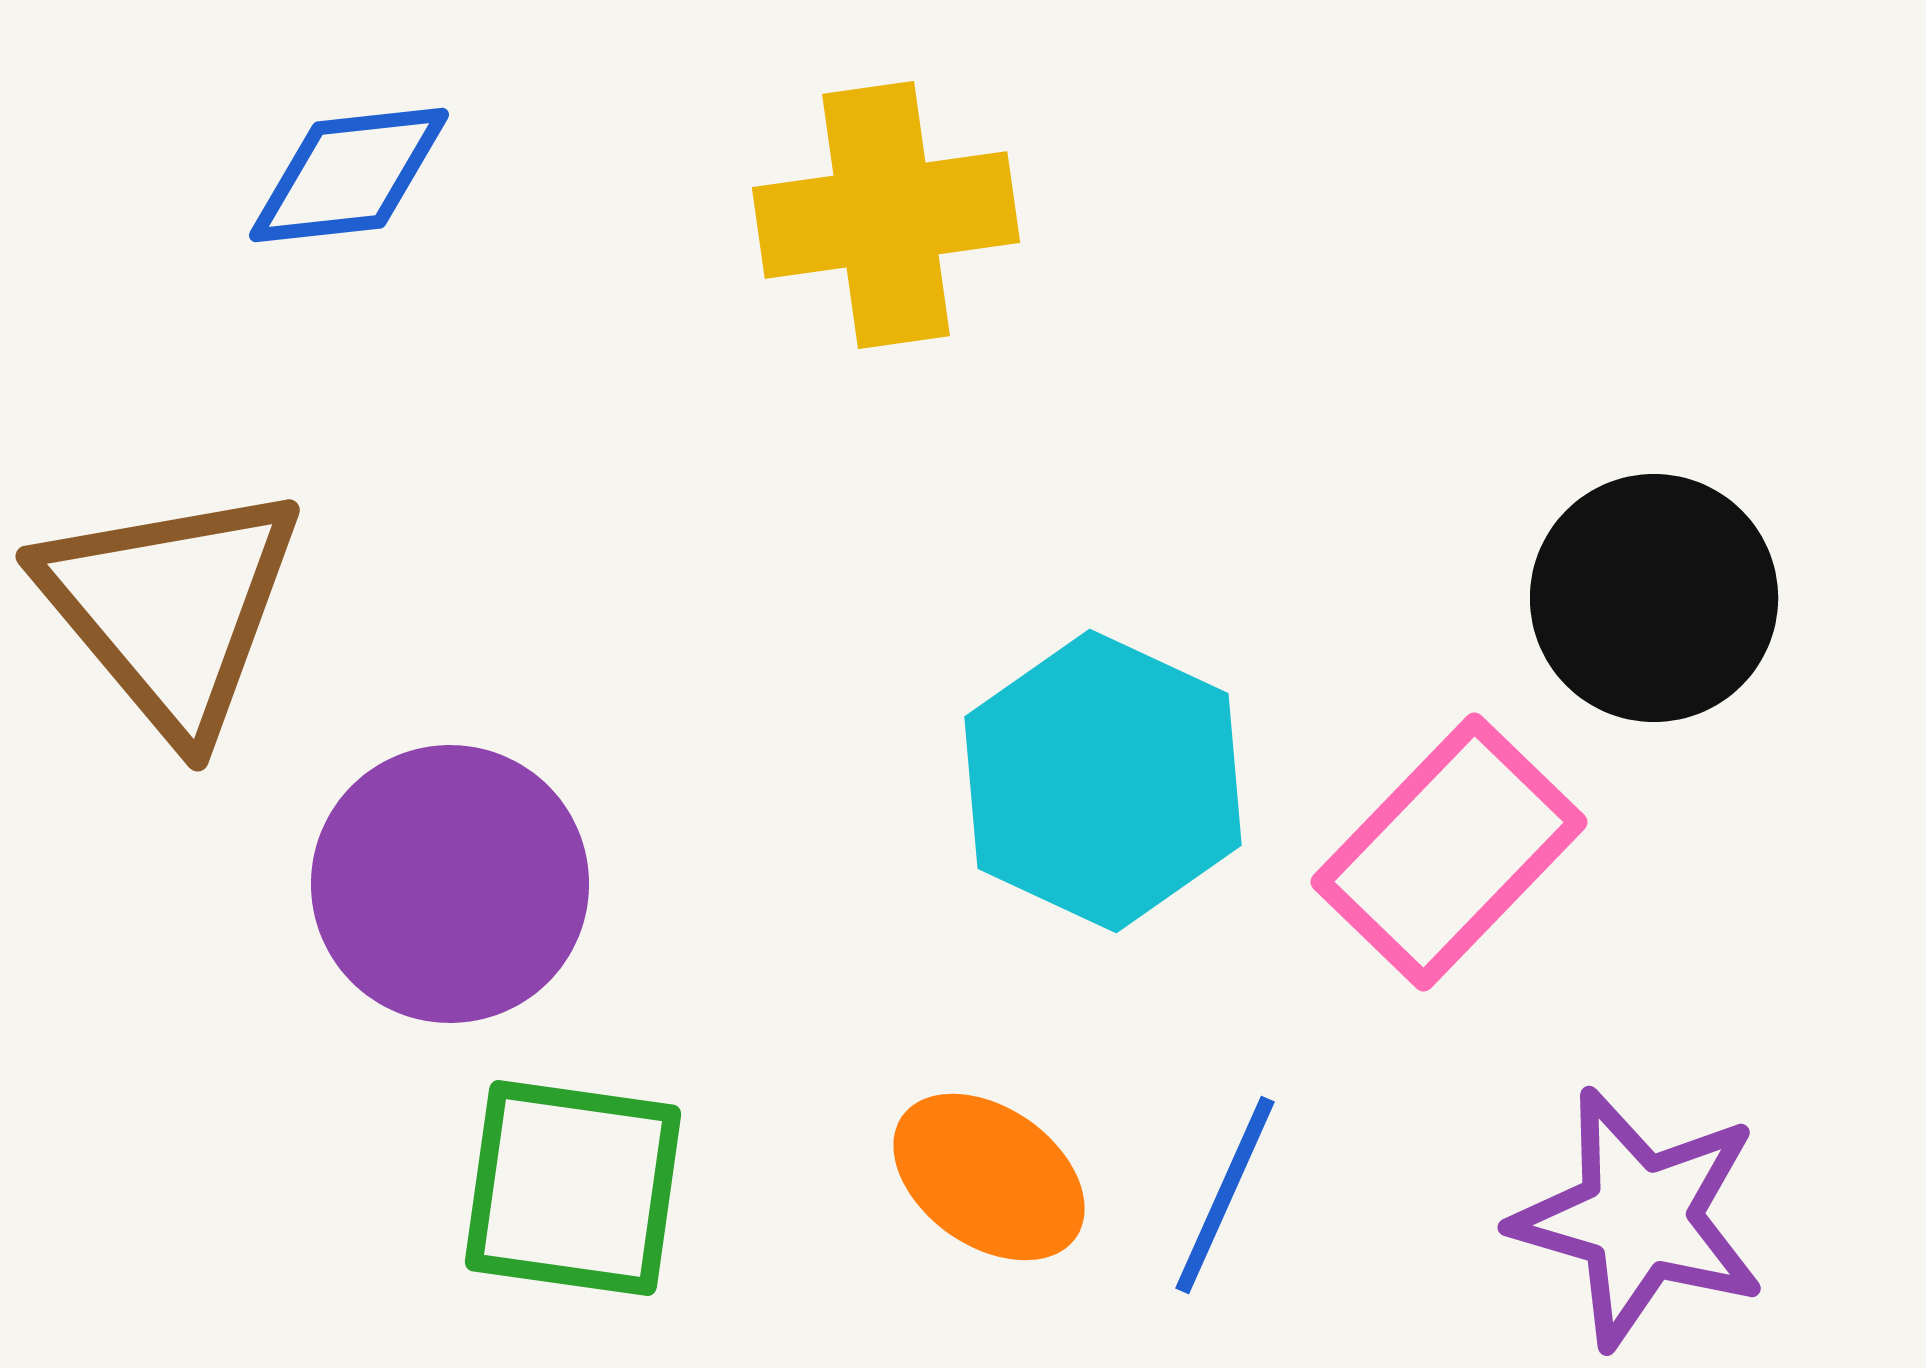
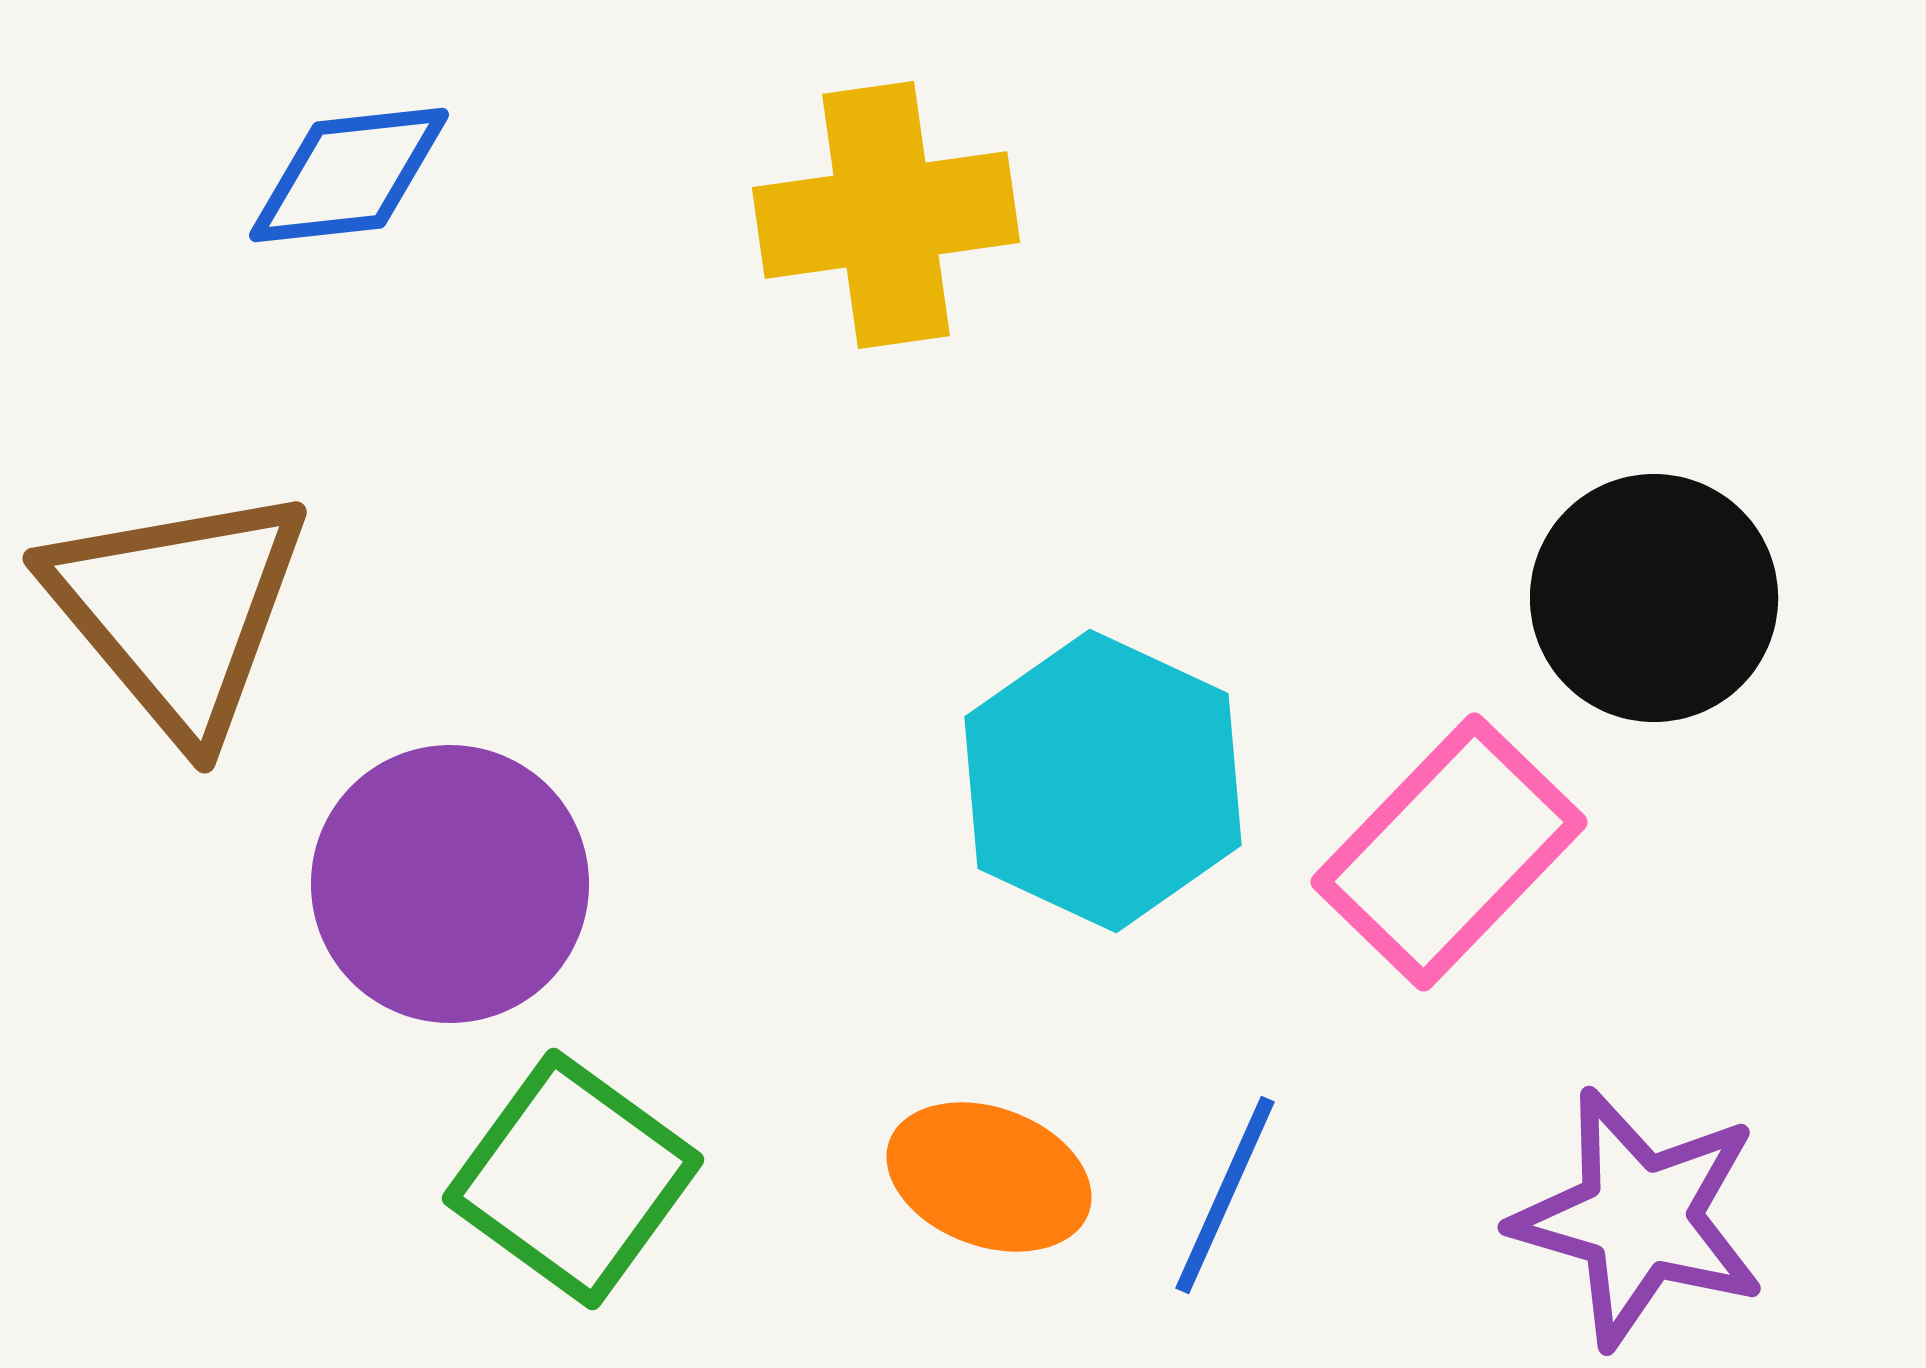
brown triangle: moved 7 px right, 2 px down
orange ellipse: rotated 15 degrees counterclockwise
green square: moved 9 px up; rotated 28 degrees clockwise
